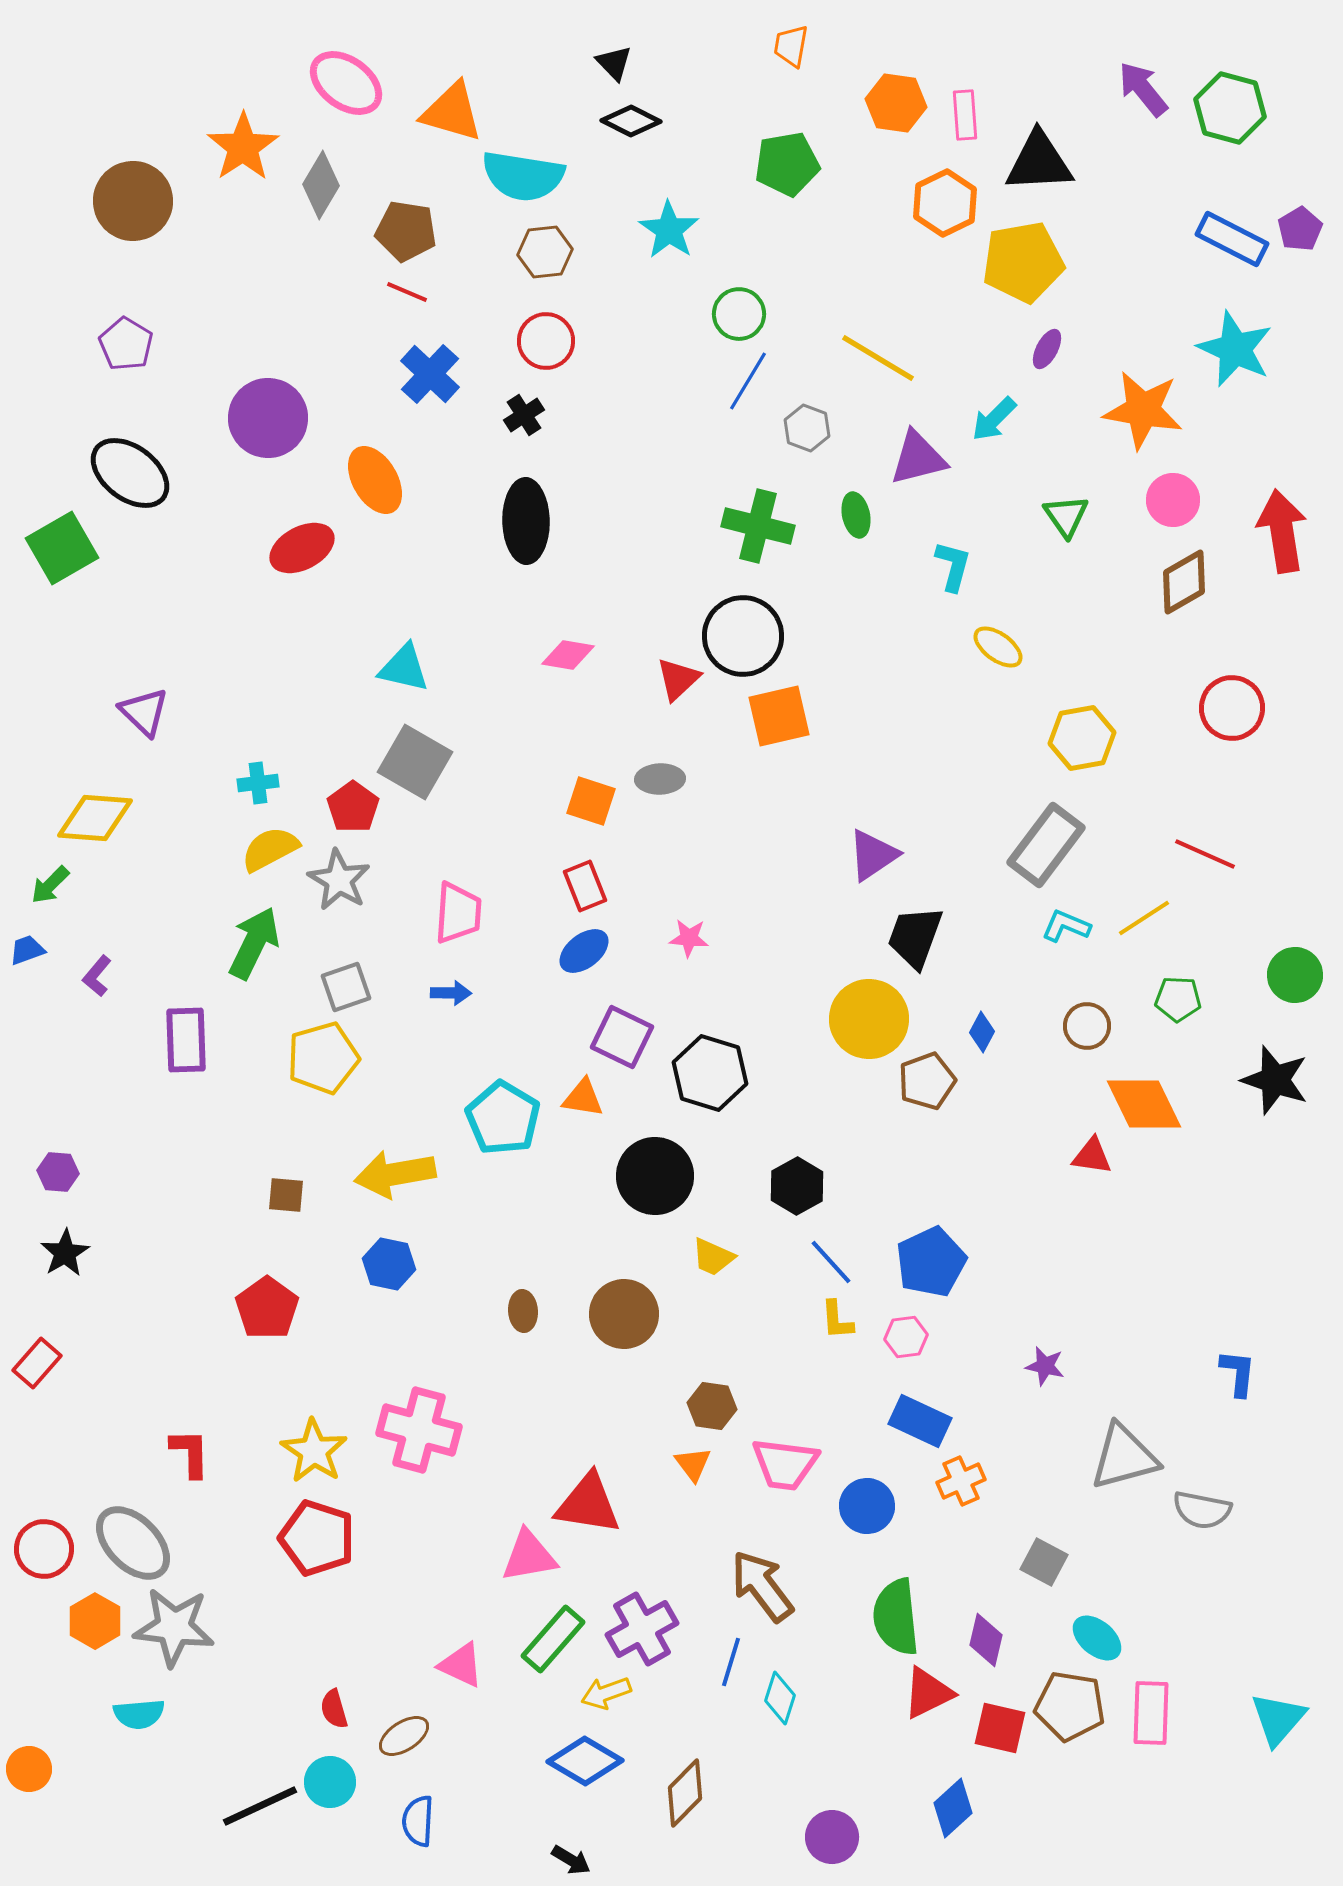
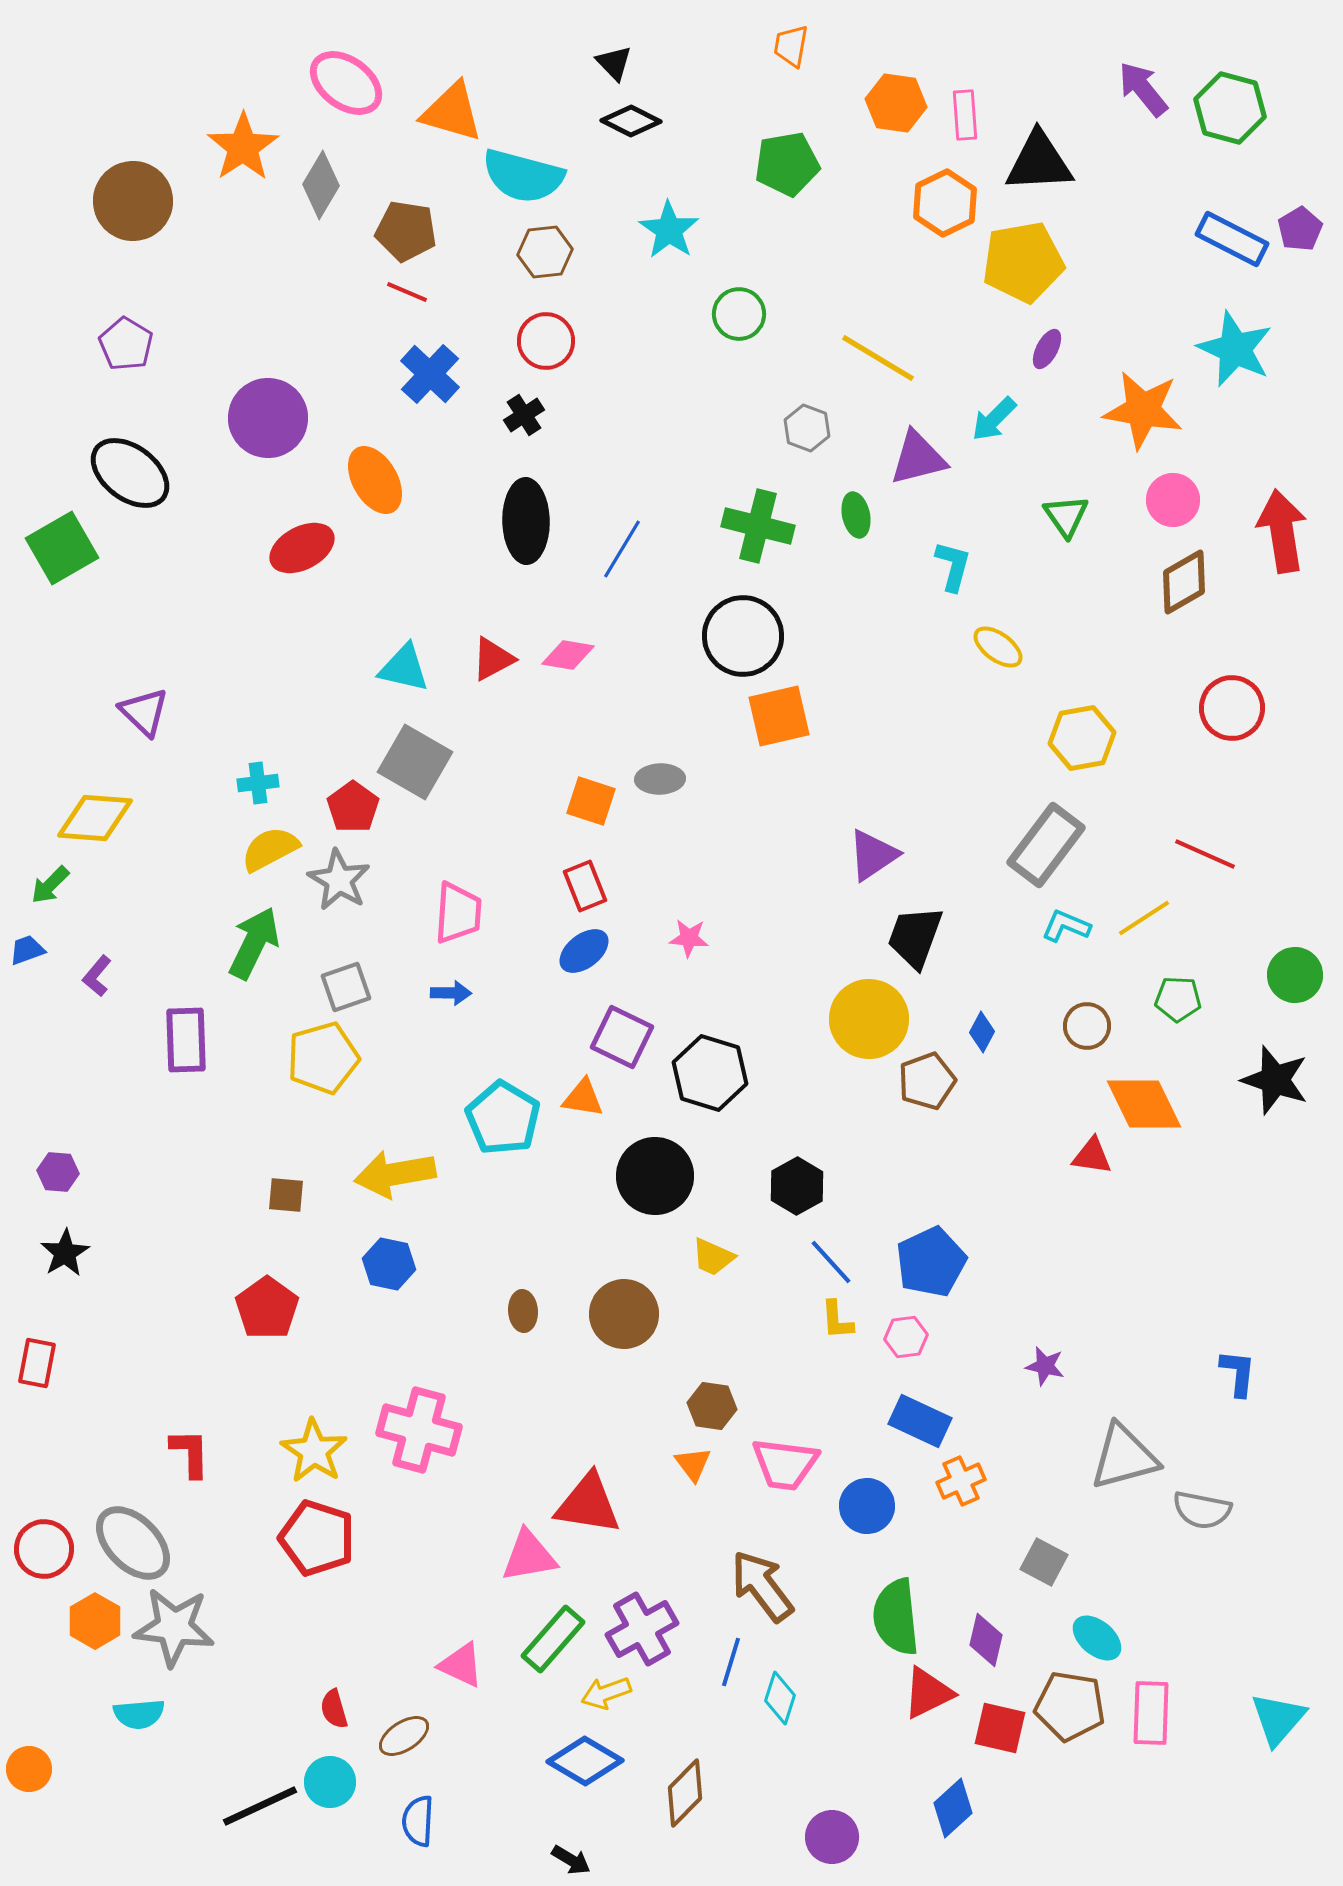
cyan semicircle at (523, 176): rotated 6 degrees clockwise
blue line at (748, 381): moved 126 px left, 168 px down
red triangle at (678, 679): moved 185 px left, 20 px up; rotated 15 degrees clockwise
red rectangle at (37, 1363): rotated 30 degrees counterclockwise
